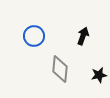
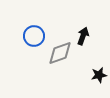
gray diamond: moved 16 px up; rotated 64 degrees clockwise
